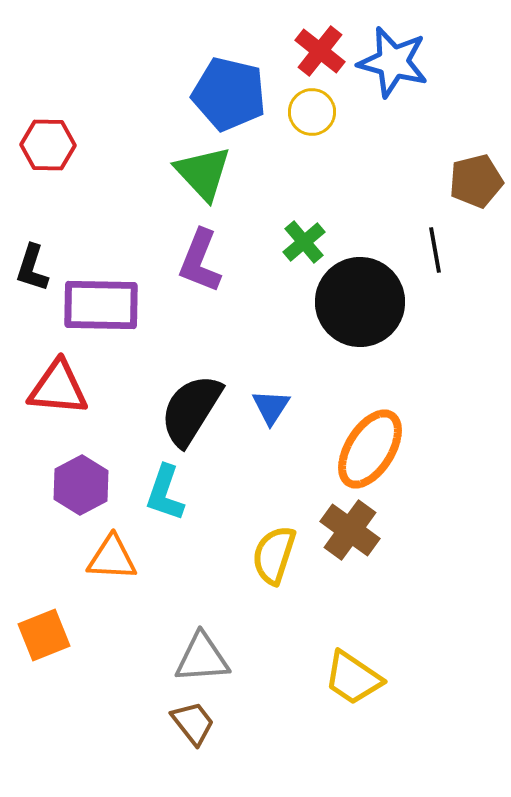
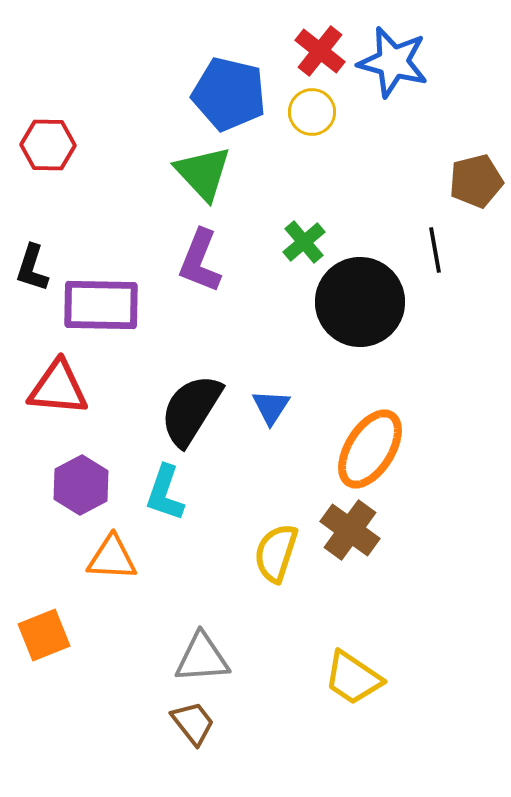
yellow semicircle: moved 2 px right, 2 px up
